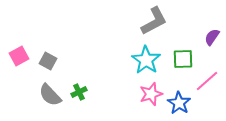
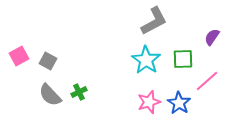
pink star: moved 2 px left, 8 px down
